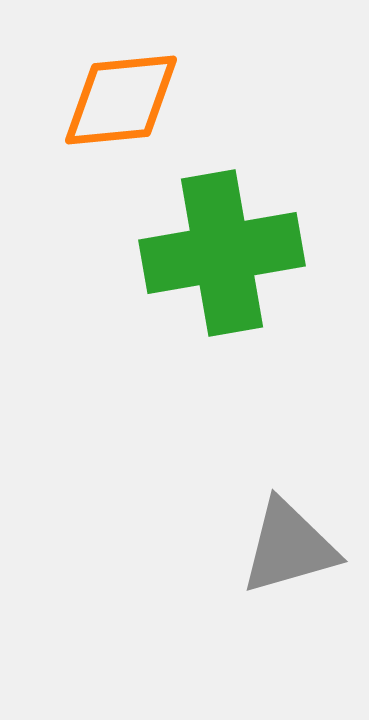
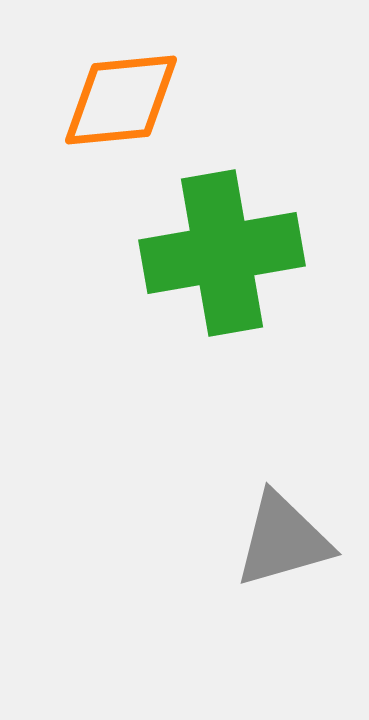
gray triangle: moved 6 px left, 7 px up
